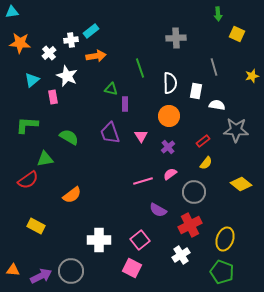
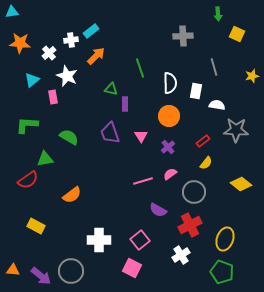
gray cross at (176, 38): moved 7 px right, 2 px up
orange arrow at (96, 56): rotated 36 degrees counterclockwise
purple arrow at (41, 276): rotated 65 degrees clockwise
